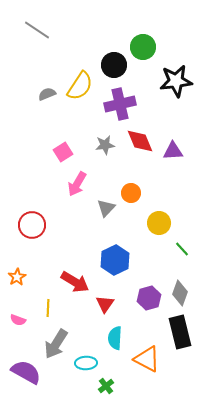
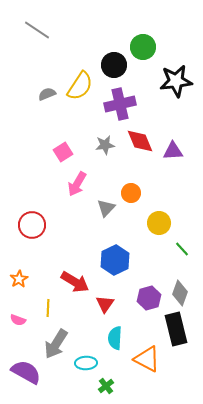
orange star: moved 2 px right, 2 px down
black rectangle: moved 4 px left, 3 px up
